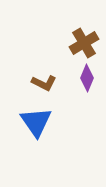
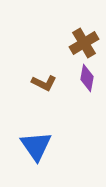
purple diamond: rotated 12 degrees counterclockwise
blue triangle: moved 24 px down
